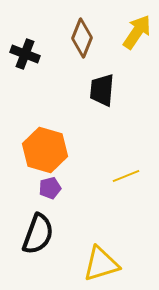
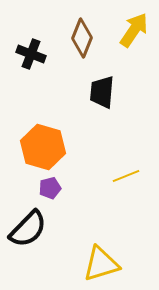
yellow arrow: moved 3 px left, 2 px up
black cross: moved 6 px right
black trapezoid: moved 2 px down
orange hexagon: moved 2 px left, 3 px up
black semicircle: moved 10 px left, 5 px up; rotated 24 degrees clockwise
